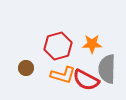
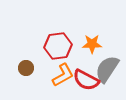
red hexagon: rotated 8 degrees clockwise
gray semicircle: rotated 32 degrees clockwise
orange L-shape: rotated 45 degrees counterclockwise
